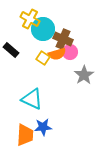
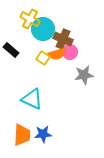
gray star: rotated 24 degrees clockwise
blue star: moved 7 px down
orange trapezoid: moved 3 px left
